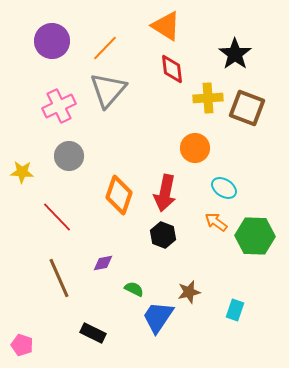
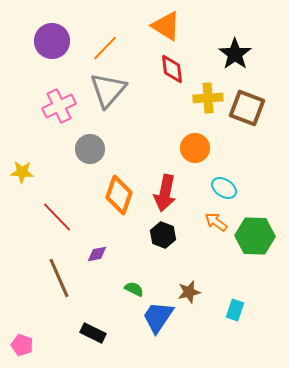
gray circle: moved 21 px right, 7 px up
purple diamond: moved 6 px left, 9 px up
